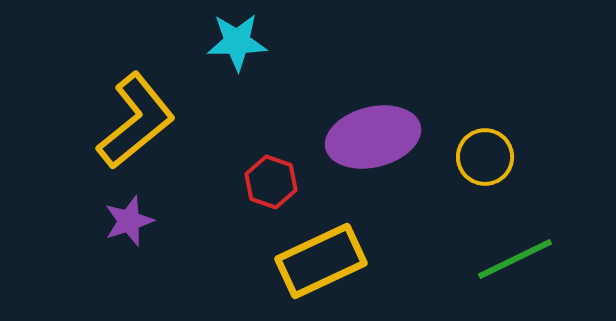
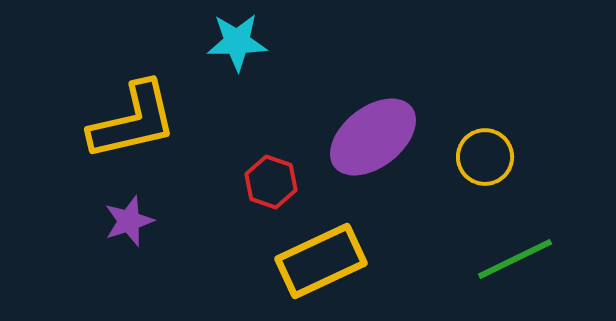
yellow L-shape: moved 3 px left; rotated 26 degrees clockwise
purple ellipse: rotated 24 degrees counterclockwise
